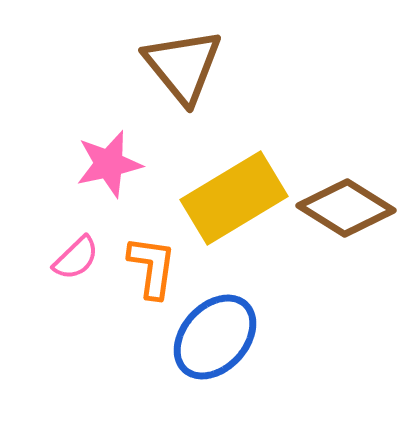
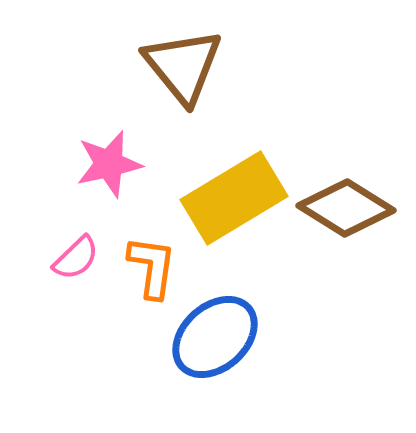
blue ellipse: rotated 6 degrees clockwise
